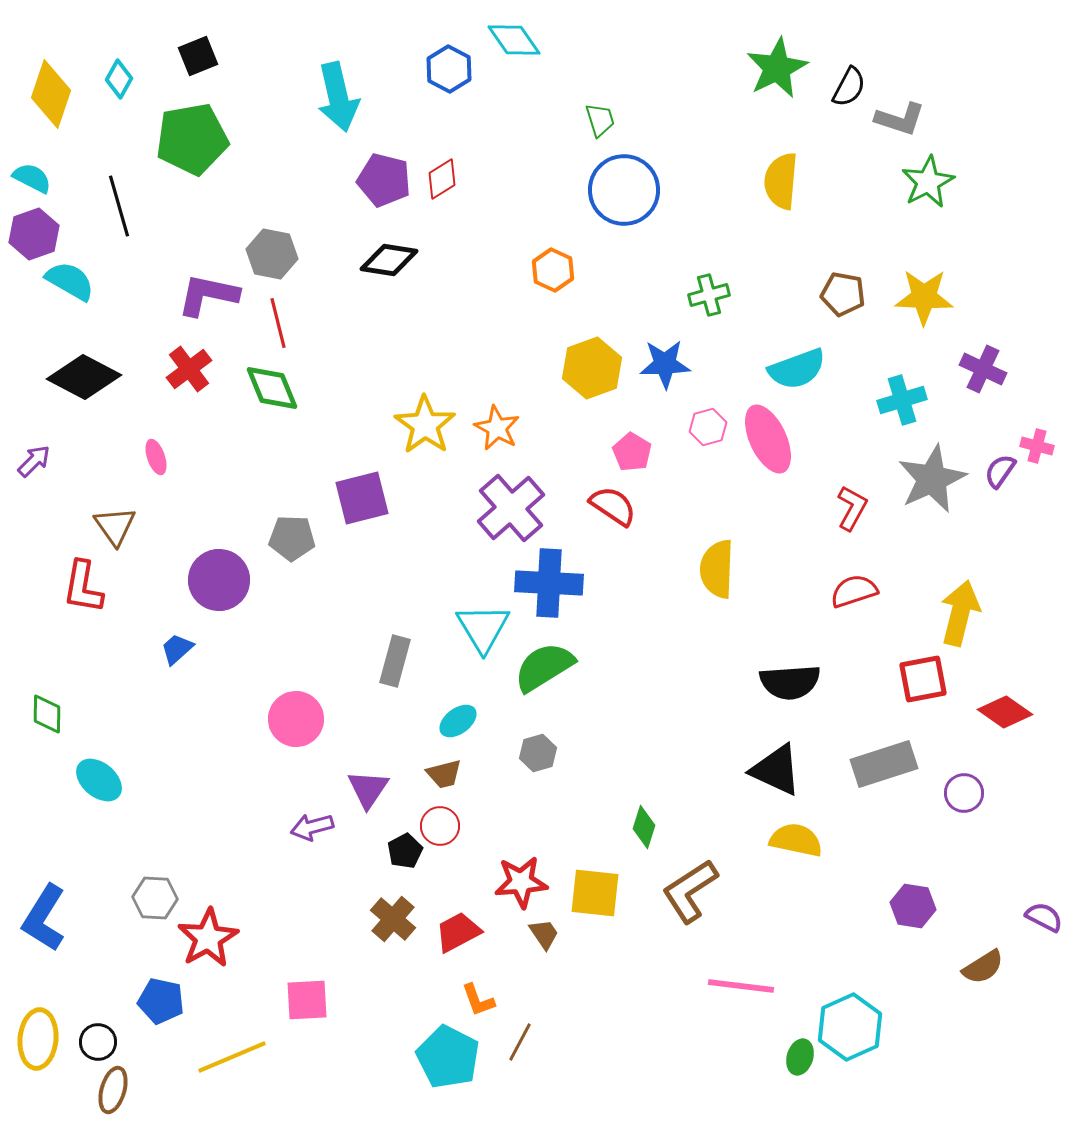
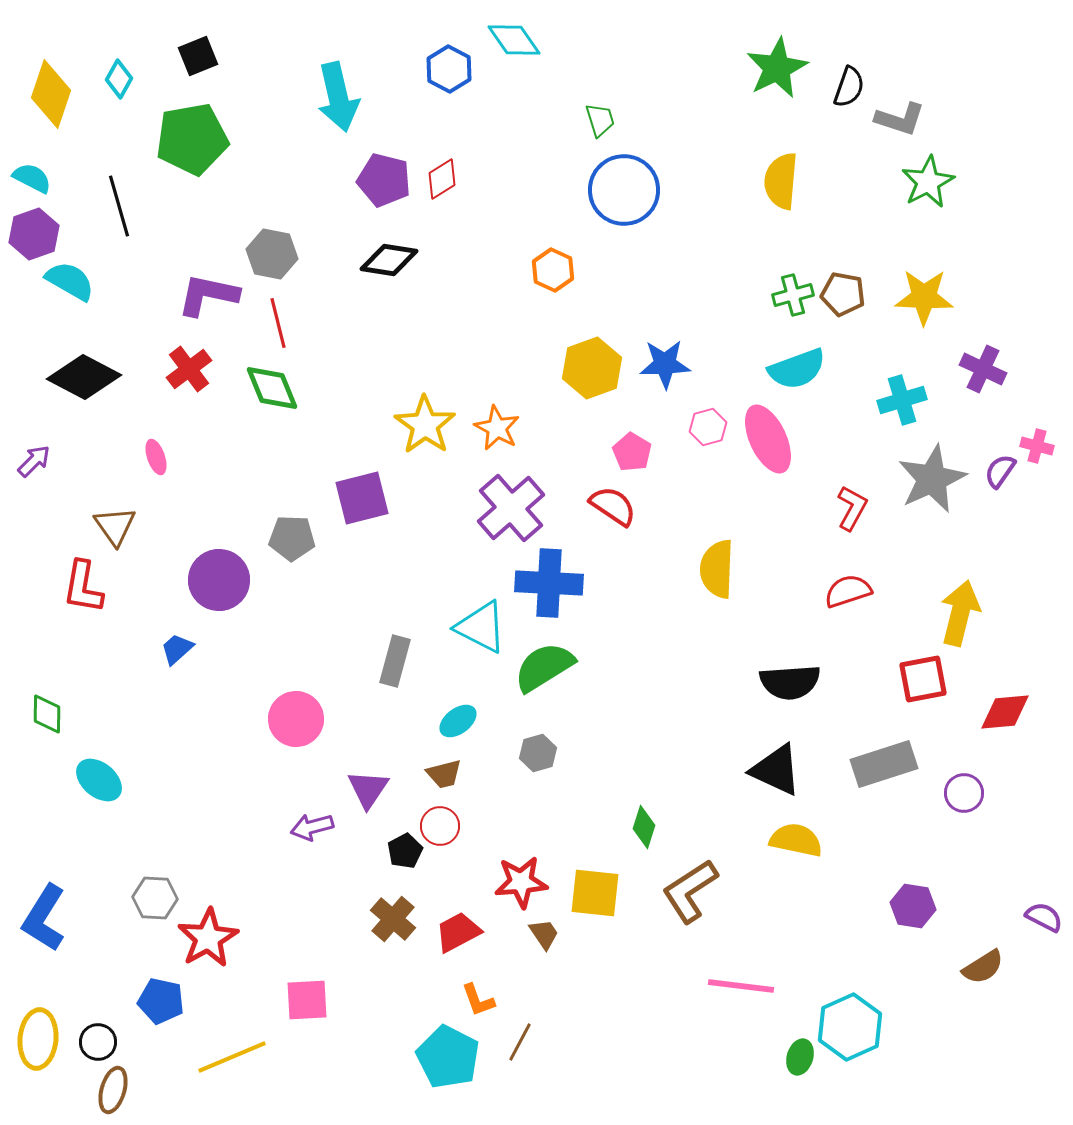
black semicircle at (849, 87): rotated 9 degrees counterclockwise
green cross at (709, 295): moved 84 px right
red semicircle at (854, 591): moved 6 px left
cyan triangle at (483, 628): moved 2 px left, 1 px up; rotated 32 degrees counterclockwise
red diamond at (1005, 712): rotated 40 degrees counterclockwise
